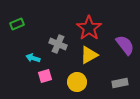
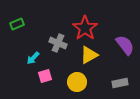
red star: moved 4 px left
gray cross: moved 1 px up
cyan arrow: rotated 64 degrees counterclockwise
